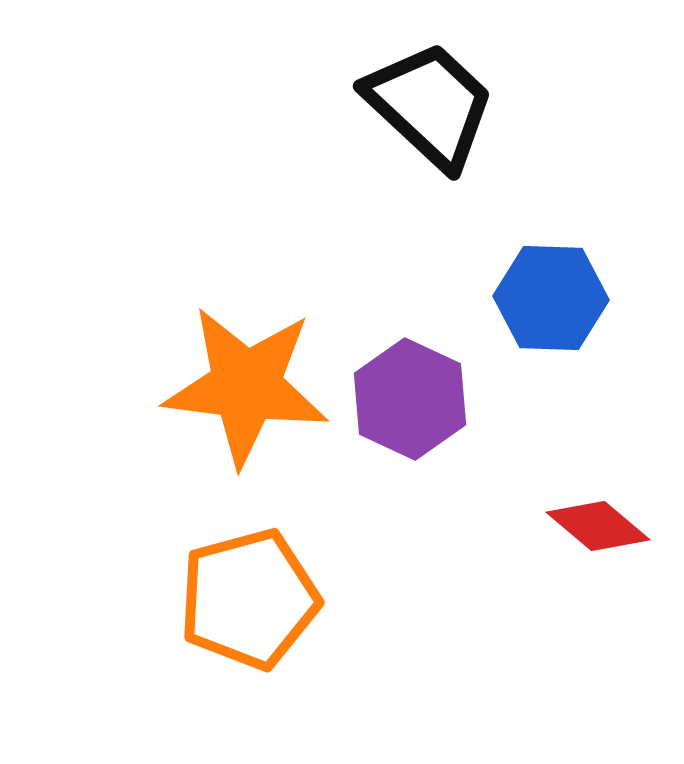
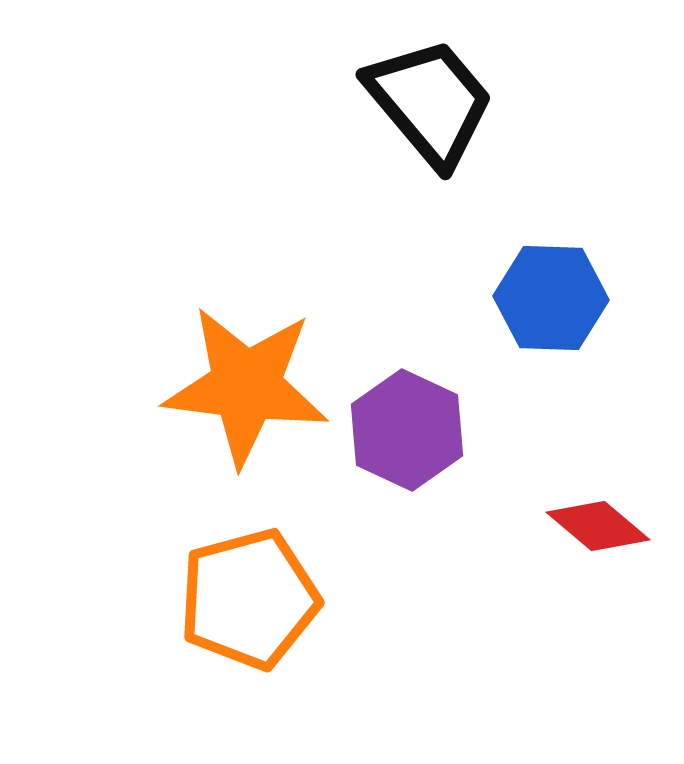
black trapezoid: moved 3 px up; rotated 7 degrees clockwise
purple hexagon: moved 3 px left, 31 px down
